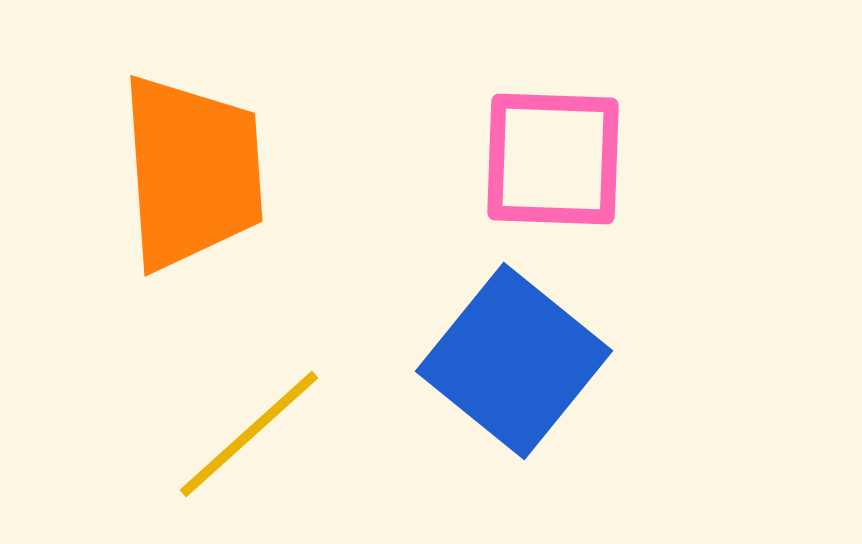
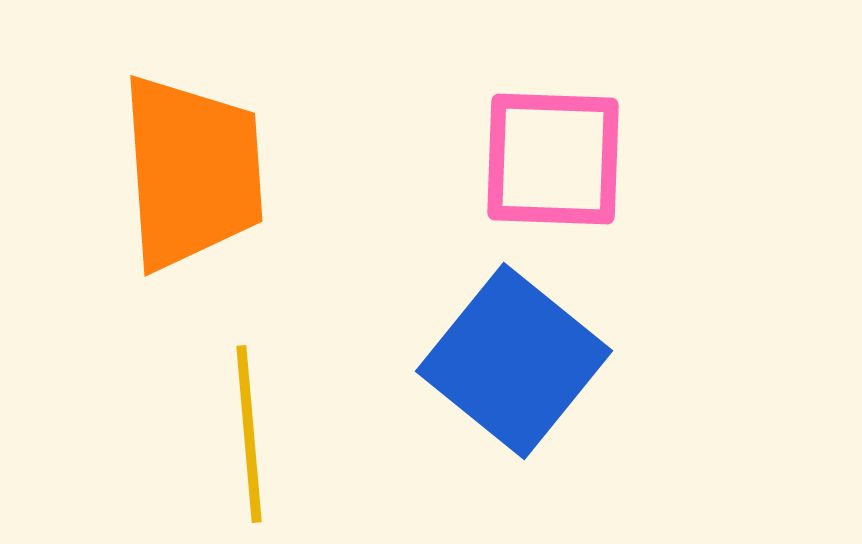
yellow line: rotated 53 degrees counterclockwise
